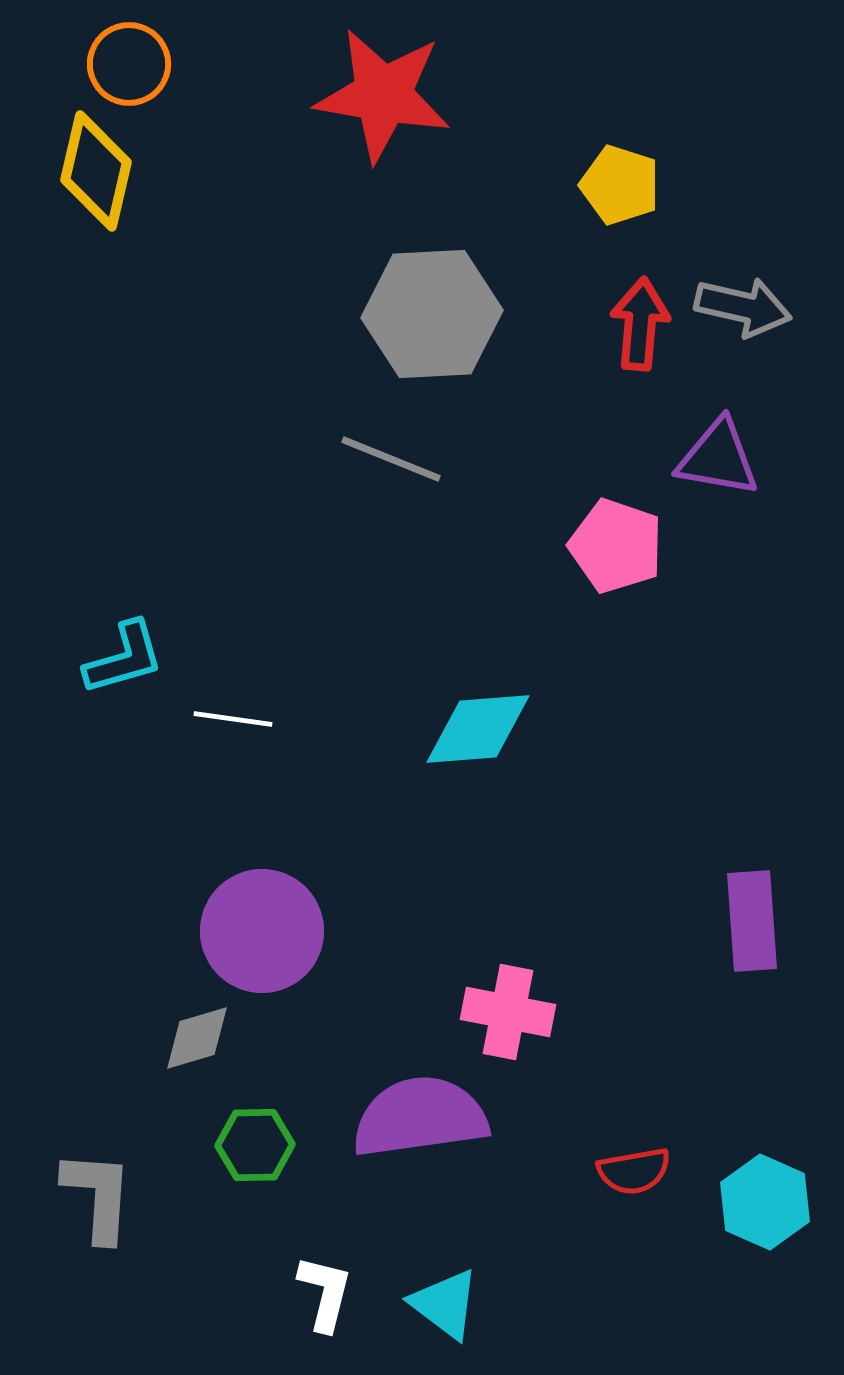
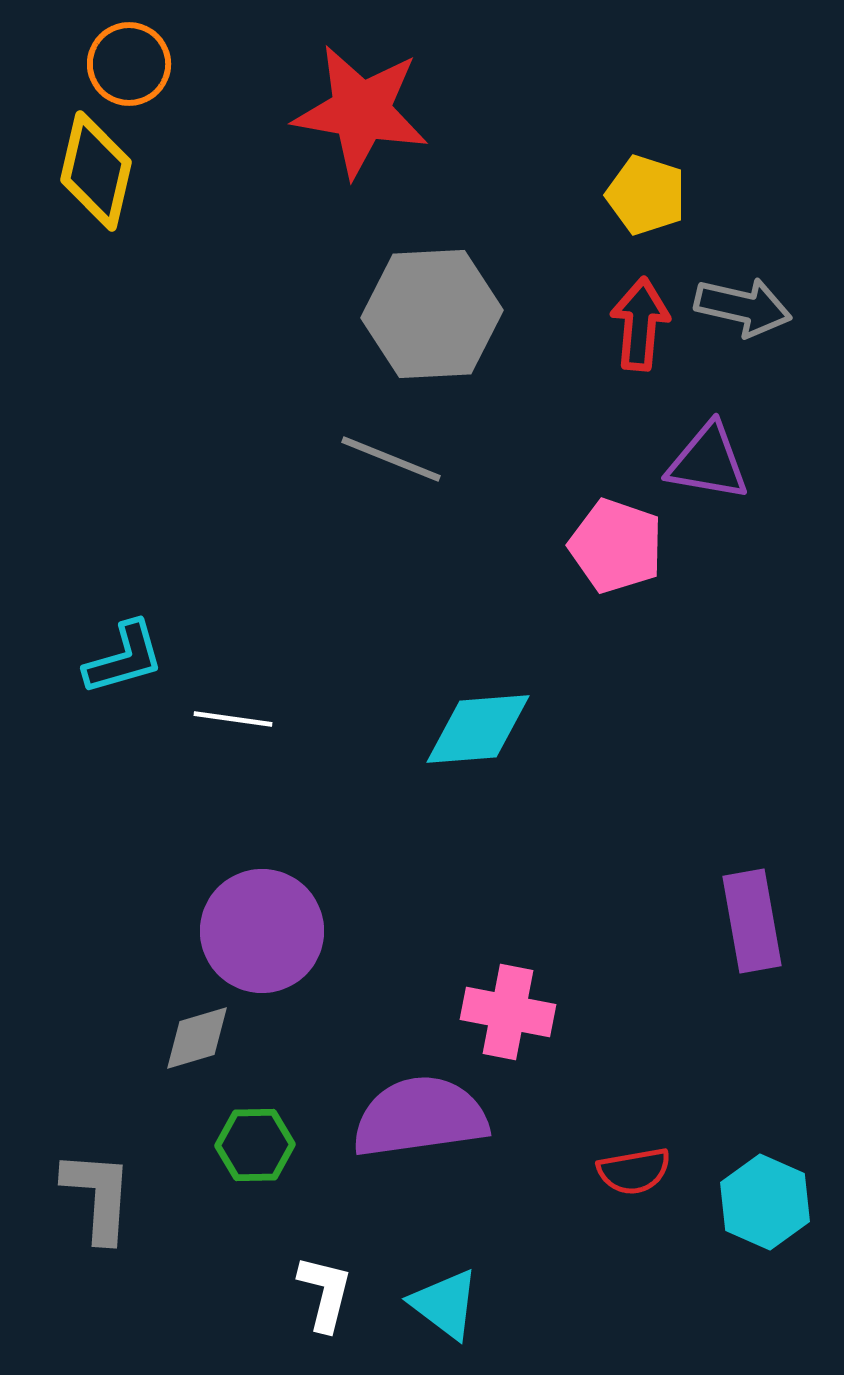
red star: moved 22 px left, 16 px down
yellow pentagon: moved 26 px right, 10 px down
purple triangle: moved 10 px left, 4 px down
purple rectangle: rotated 6 degrees counterclockwise
